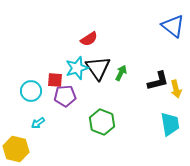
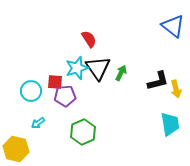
red semicircle: rotated 90 degrees counterclockwise
red square: moved 2 px down
green hexagon: moved 19 px left, 10 px down; rotated 15 degrees clockwise
